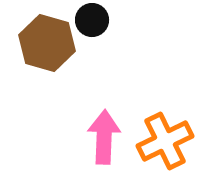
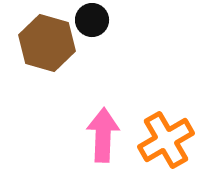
pink arrow: moved 1 px left, 2 px up
orange cross: moved 1 px right, 1 px up; rotated 4 degrees counterclockwise
